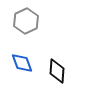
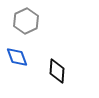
blue diamond: moved 5 px left, 6 px up
